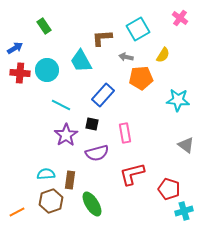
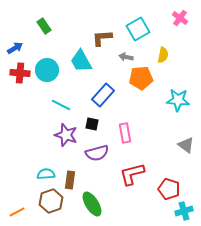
yellow semicircle: rotated 21 degrees counterclockwise
purple star: rotated 20 degrees counterclockwise
